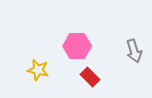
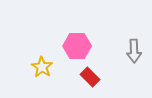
gray arrow: rotated 15 degrees clockwise
yellow star: moved 4 px right, 3 px up; rotated 20 degrees clockwise
